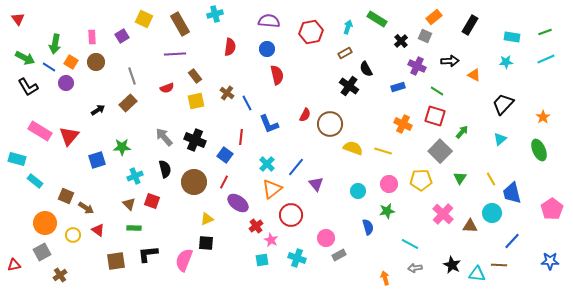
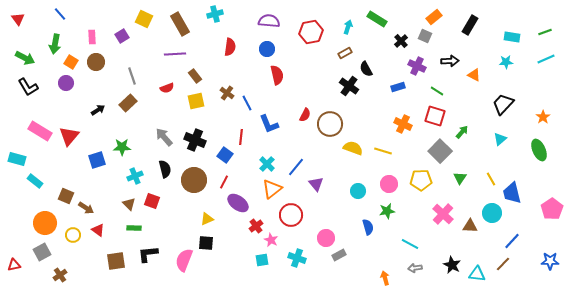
blue line at (49, 67): moved 11 px right, 53 px up; rotated 16 degrees clockwise
brown circle at (194, 182): moved 2 px up
brown line at (499, 265): moved 4 px right, 1 px up; rotated 49 degrees counterclockwise
